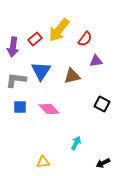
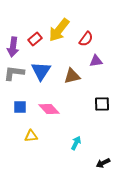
red semicircle: moved 1 px right
gray L-shape: moved 2 px left, 7 px up
black square: rotated 28 degrees counterclockwise
yellow triangle: moved 12 px left, 26 px up
